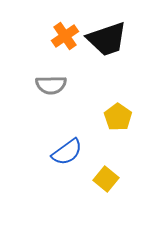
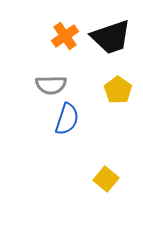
black trapezoid: moved 4 px right, 2 px up
yellow pentagon: moved 27 px up
blue semicircle: moved 33 px up; rotated 36 degrees counterclockwise
